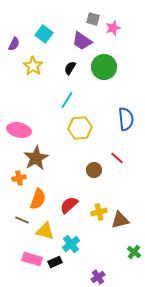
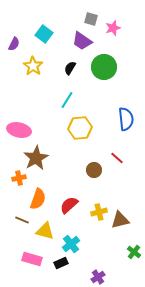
gray square: moved 2 px left
black rectangle: moved 6 px right, 1 px down
